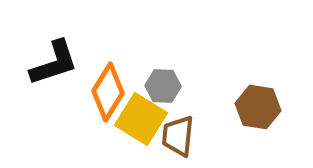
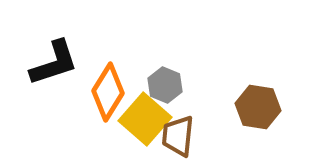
gray hexagon: moved 2 px right, 1 px up; rotated 20 degrees clockwise
yellow square: moved 4 px right; rotated 9 degrees clockwise
